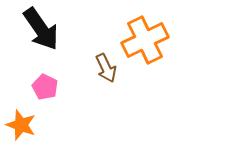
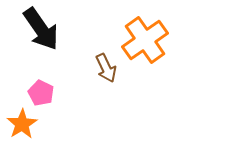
orange cross: rotated 9 degrees counterclockwise
pink pentagon: moved 4 px left, 6 px down
orange star: moved 1 px right, 1 px up; rotated 20 degrees clockwise
